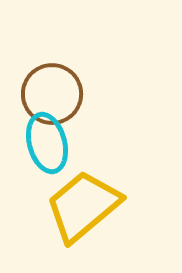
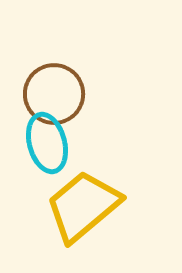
brown circle: moved 2 px right
